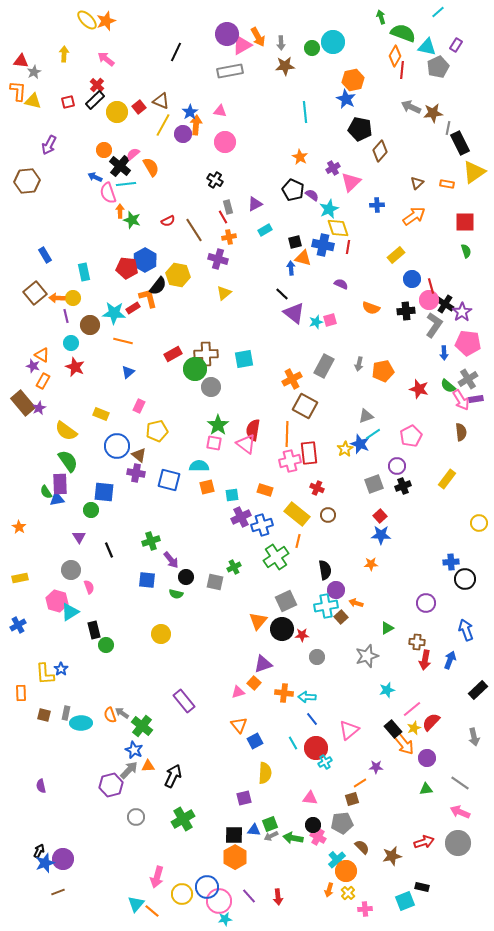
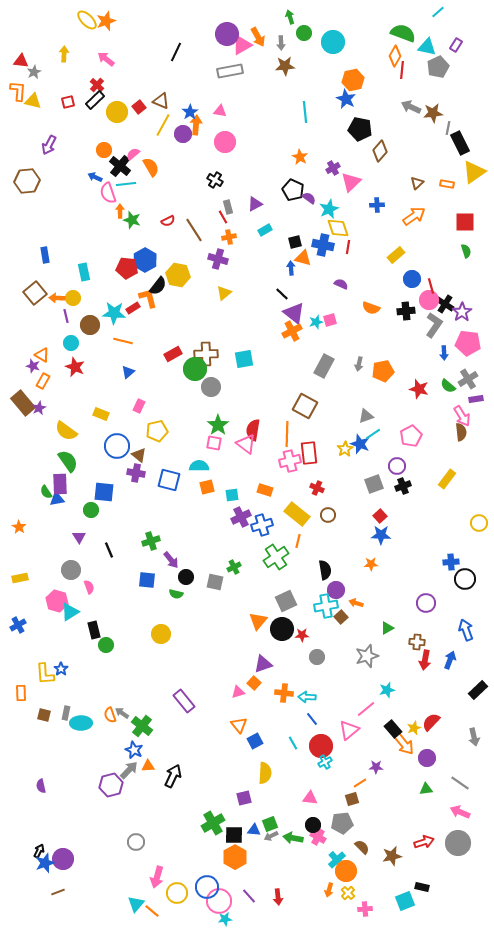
green arrow at (381, 17): moved 91 px left
green circle at (312, 48): moved 8 px left, 15 px up
purple semicircle at (312, 195): moved 3 px left, 3 px down
blue rectangle at (45, 255): rotated 21 degrees clockwise
orange cross at (292, 379): moved 48 px up
pink arrow at (461, 400): moved 1 px right, 16 px down
pink line at (412, 709): moved 46 px left
red circle at (316, 748): moved 5 px right, 2 px up
gray circle at (136, 817): moved 25 px down
green cross at (183, 819): moved 30 px right, 4 px down
yellow circle at (182, 894): moved 5 px left, 1 px up
